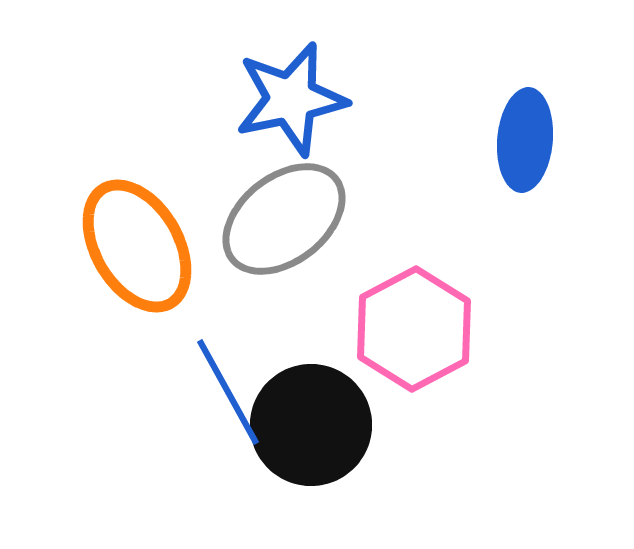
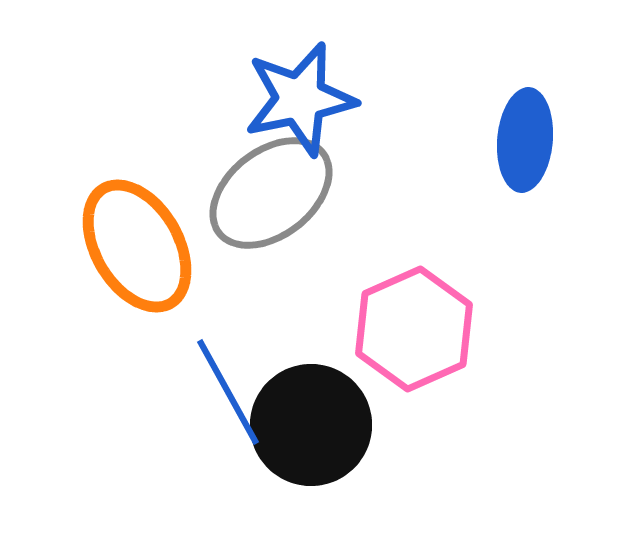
blue star: moved 9 px right
gray ellipse: moved 13 px left, 26 px up
pink hexagon: rotated 4 degrees clockwise
